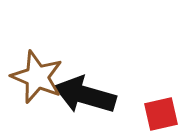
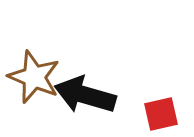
brown star: moved 3 px left
